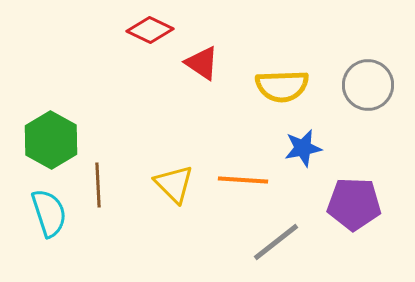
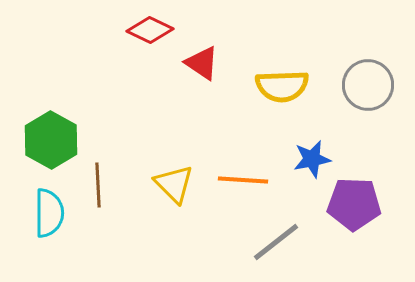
blue star: moved 9 px right, 11 px down
cyan semicircle: rotated 18 degrees clockwise
